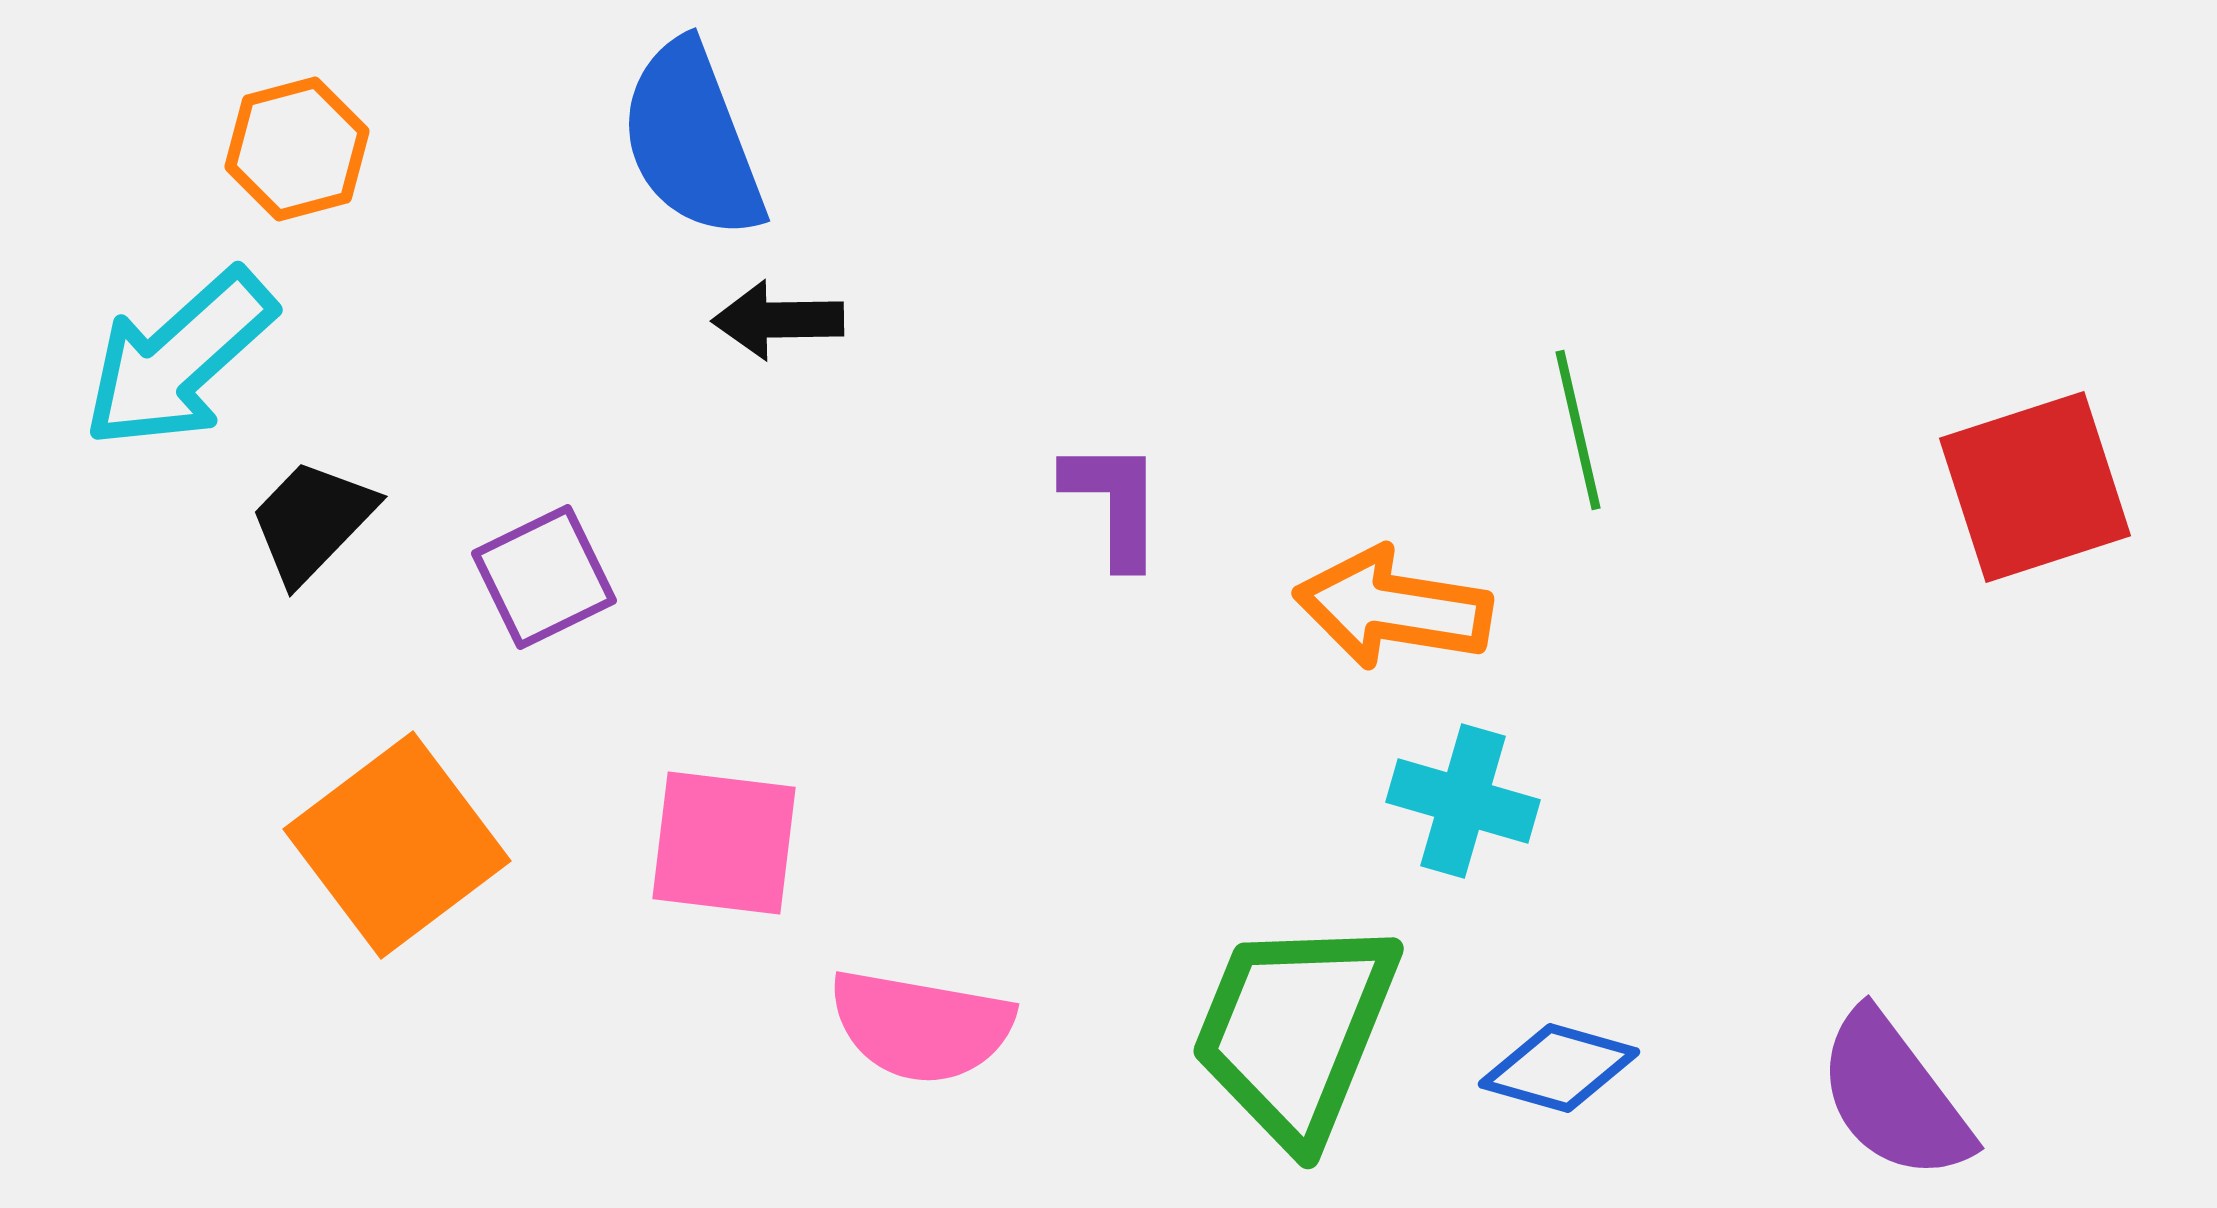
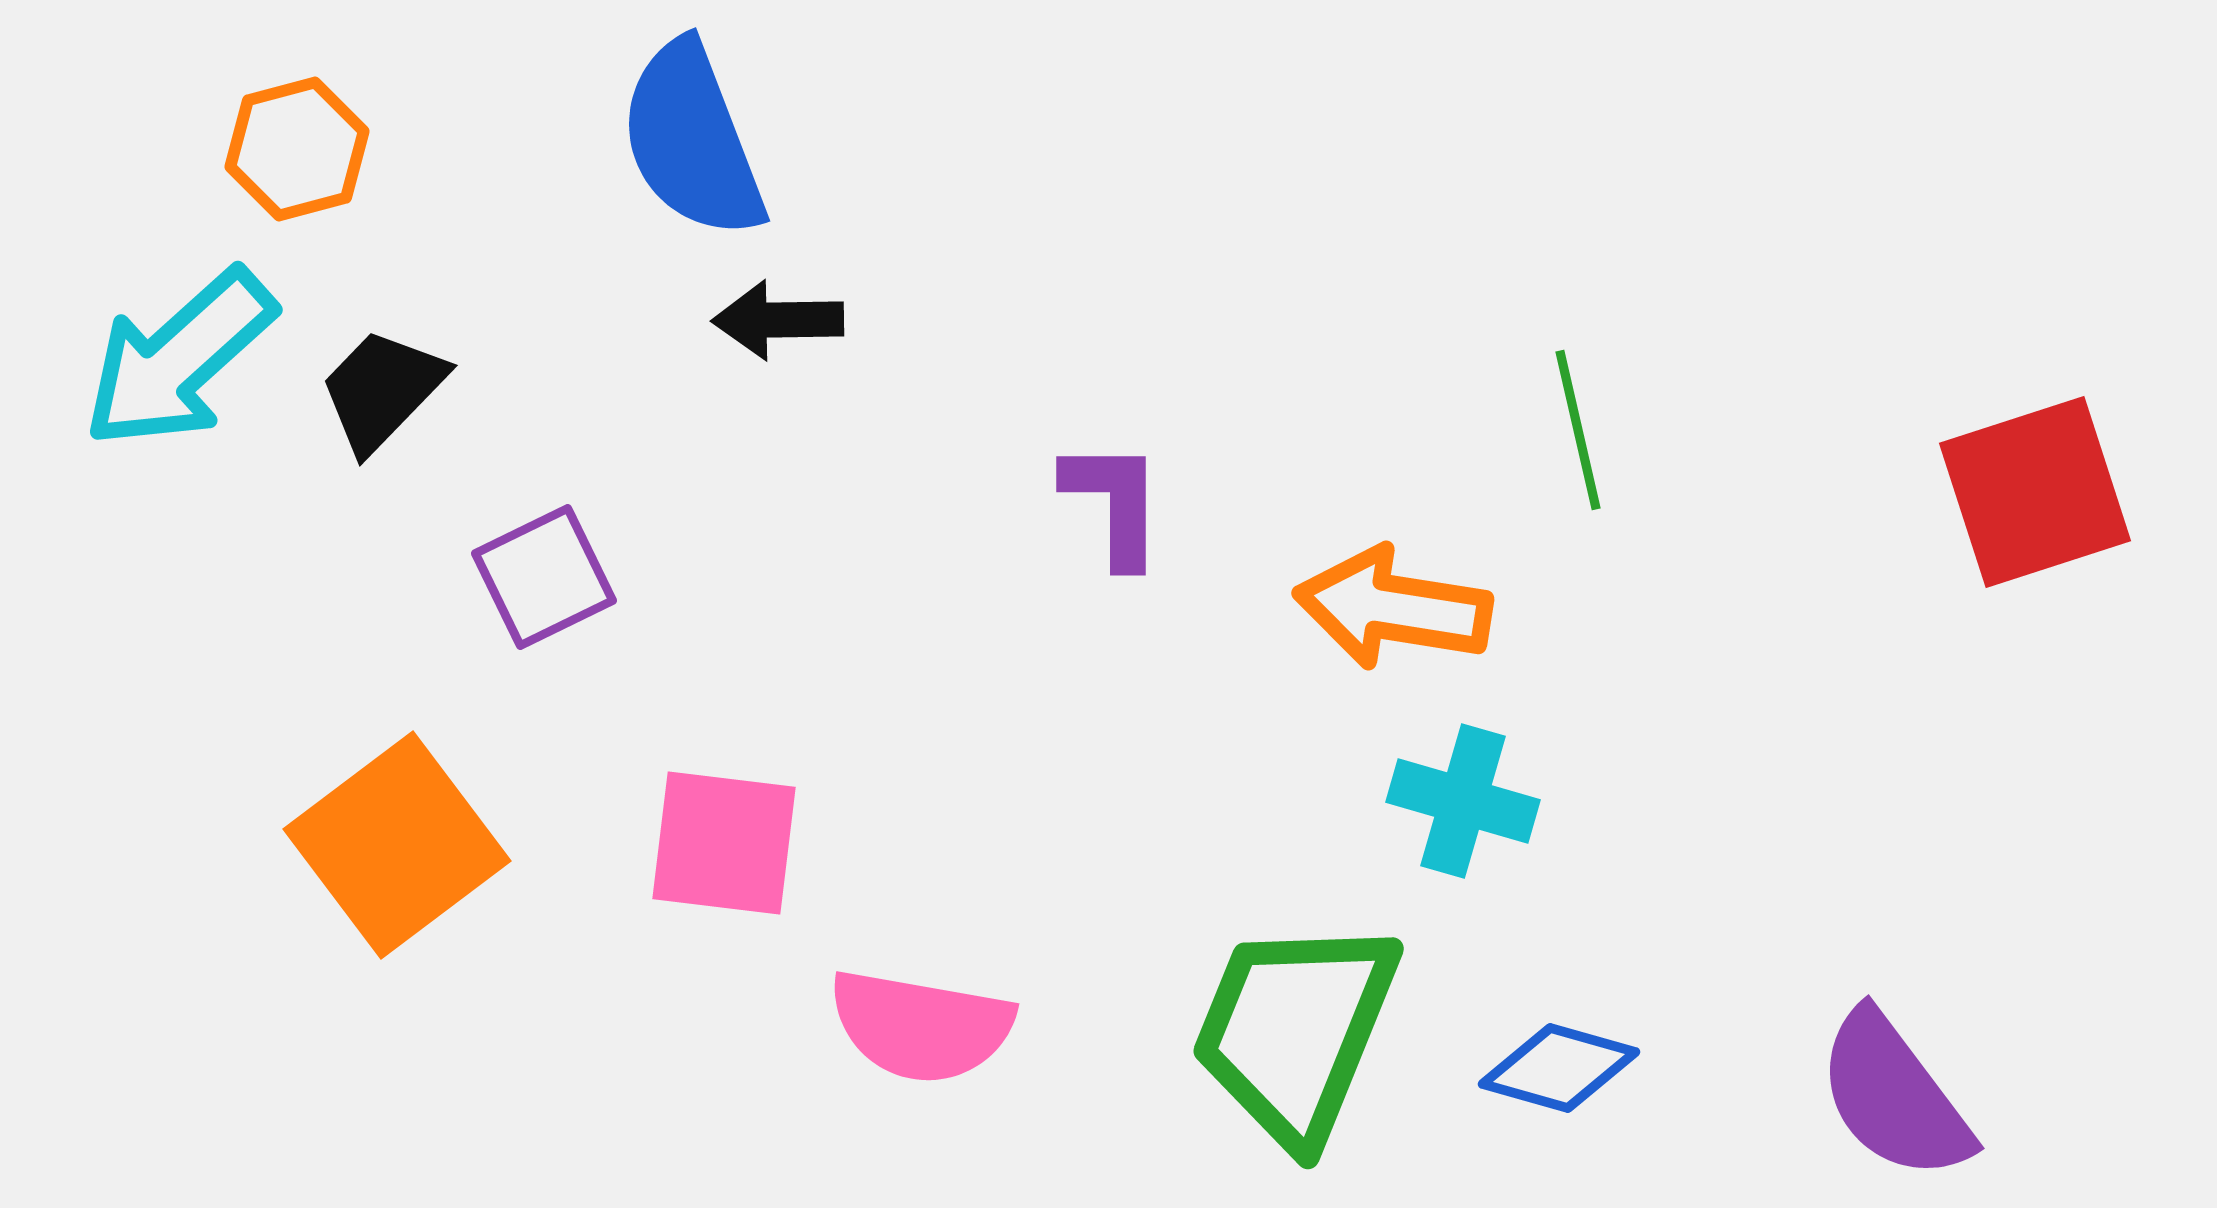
red square: moved 5 px down
black trapezoid: moved 70 px right, 131 px up
